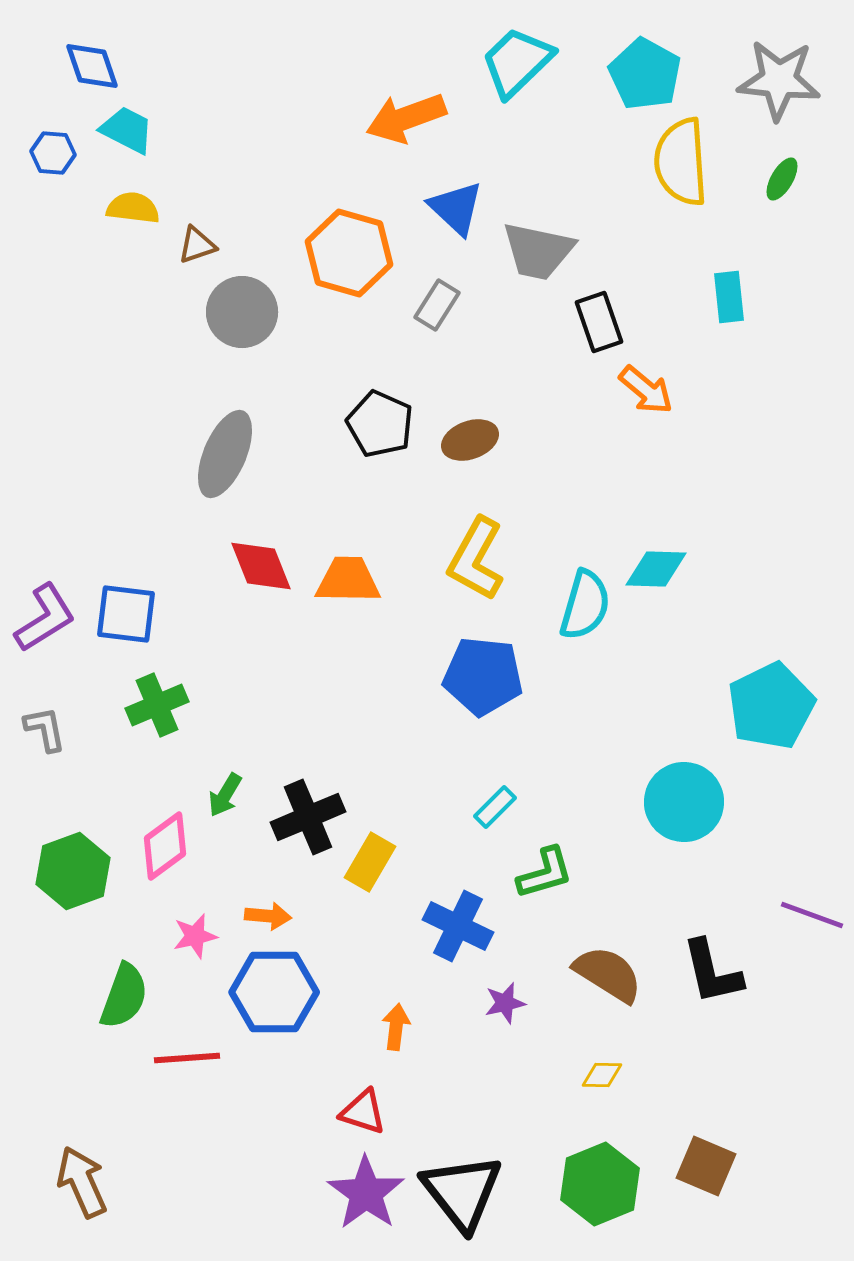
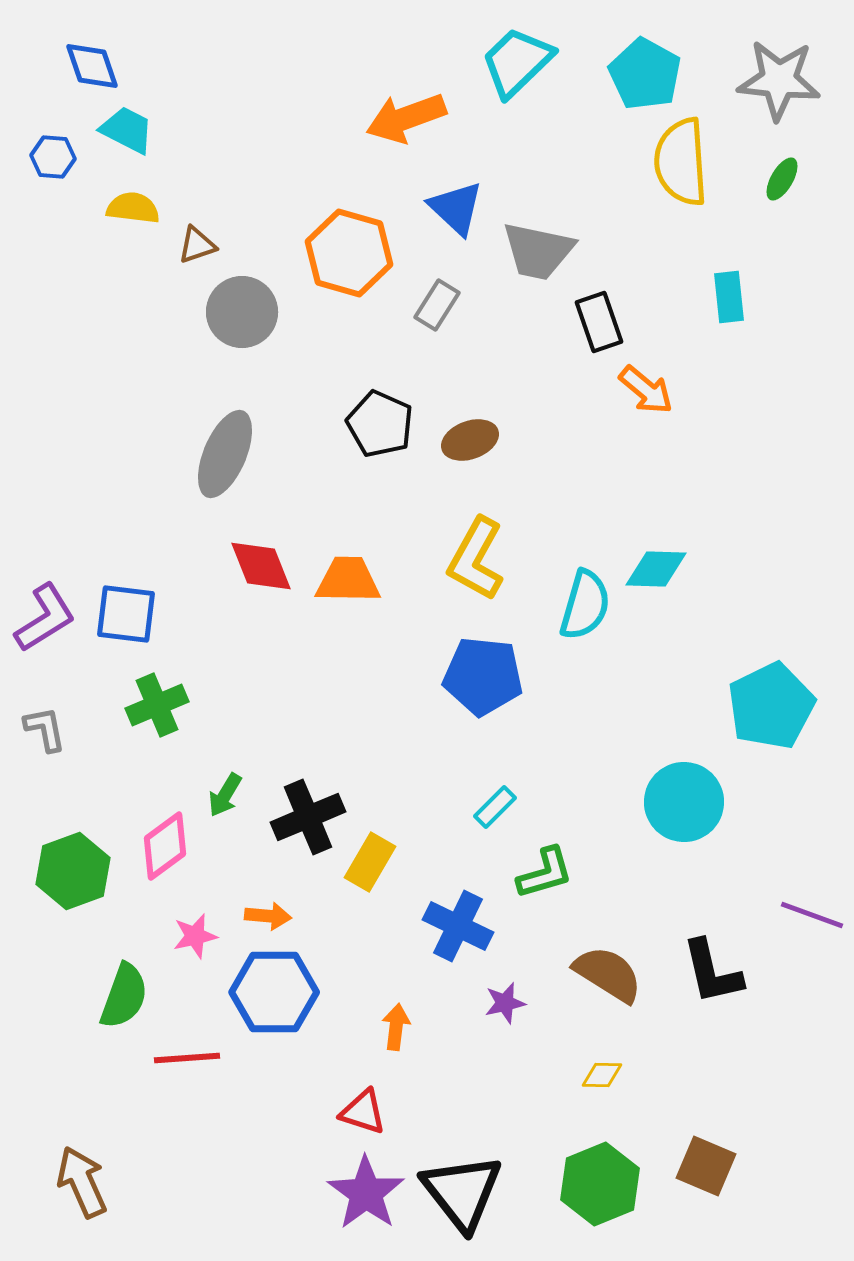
blue hexagon at (53, 153): moved 4 px down
